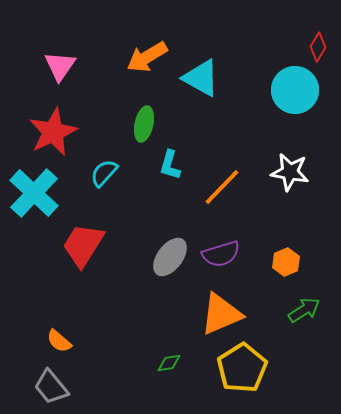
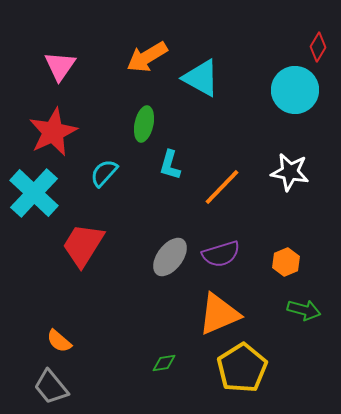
green arrow: rotated 48 degrees clockwise
orange triangle: moved 2 px left
green diamond: moved 5 px left
